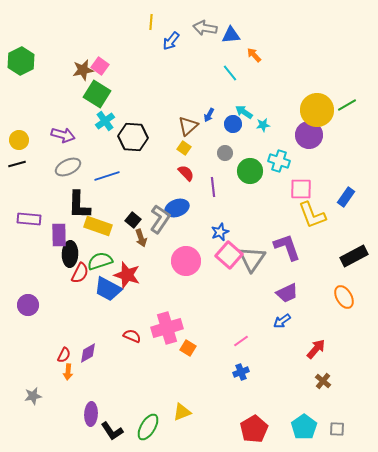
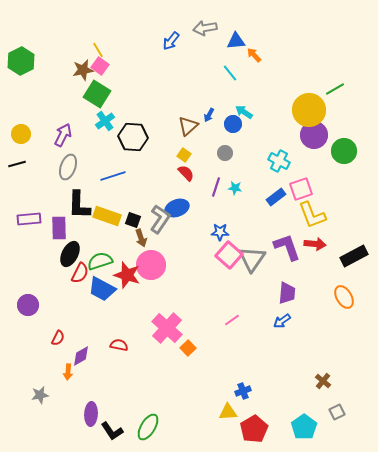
yellow line at (151, 22): moved 53 px left, 28 px down; rotated 35 degrees counterclockwise
gray arrow at (205, 28): rotated 20 degrees counterclockwise
blue triangle at (231, 35): moved 5 px right, 6 px down
green line at (347, 105): moved 12 px left, 16 px up
yellow circle at (317, 110): moved 8 px left
cyan star at (263, 125): moved 28 px left, 63 px down; rotated 16 degrees clockwise
purple arrow at (63, 135): rotated 80 degrees counterclockwise
purple circle at (309, 135): moved 5 px right
yellow circle at (19, 140): moved 2 px right, 6 px up
yellow square at (184, 148): moved 7 px down
cyan cross at (279, 161): rotated 10 degrees clockwise
gray ellipse at (68, 167): rotated 45 degrees counterclockwise
green circle at (250, 171): moved 94 px right, 20 px up
blue line at (107, 176): moved 6 px right
purple line at (213, 187): moved 3 px right; rotated 24 degrees clockwise
pink square at (301, 189): rotated 20 degrees counterclockwise
blue rectangle at (346, 197): moved 70 px left; rotated 18 degrees clockwise
purple rectangle at (29, 219): rotated 10 degrees counterclockwise
black square at (133, 220): rotated 21 degrees counterclockwise
yellow rectangle at (98, 226): moved 9 px right, 10 px up
blue star at (220, 232): rotated 24 degrees clockwise
purple rectangle at (59, 235): moved 7 px up
black ellipse at (70, 254): rotated 25 degrees clockwise
pink circle at (186, 261): moved 35 px left, 4 px down
blue trapezoid at (108, 289): moved 6 px left
purple trapezoid at (287, 293): rotated 60 degrees counterclockwise
pink cross at (167, 328): rotated 32 degrees counterclockwise
red semicircle at (132, 336): moved 13 px left, 9 px down; rotated 12 degrees counterclockwise
pink line at (241, 341): moved 9 px left, 21 px up
orange square at (188, 348): rotated 14 degrees clockwise
red arrow at (316, 349): moved 1 px left, 105 px up; rotated 55 degrees clockwise
purple diamond at (88, 353): moved 7 px left, 3 px down
red semicircle at (64, 355): moved 6 px left, 17 px up
blue cross at (241, 372): moved 2 px right, 19 px down
gray star at (33, 396): moved 7 px right, 1 px up
yellow triangle at (182, 412): moved 46 px right; rotated 18 degrees clockwise
gray square at (337, 429): moved 17 px up; rotated 28 degrees counterclockwise
